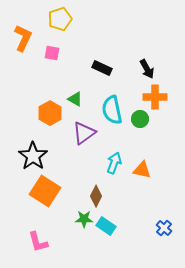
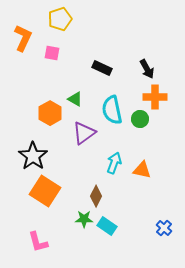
cyan rectangle: moved 1 px right
